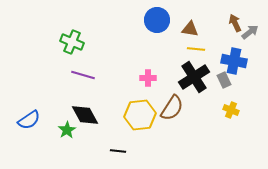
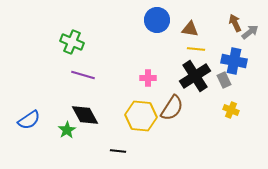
black cross: moved 1 px right, 1 px up
yellow hexagon: moved 1 px right, 1 px down; rotated 12 degrees clockwise
